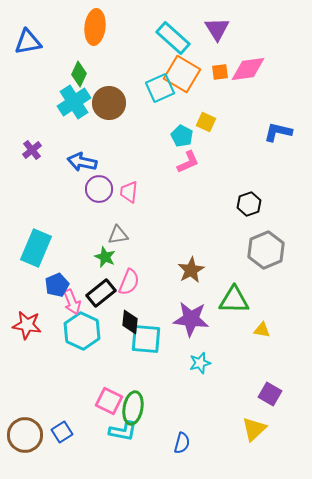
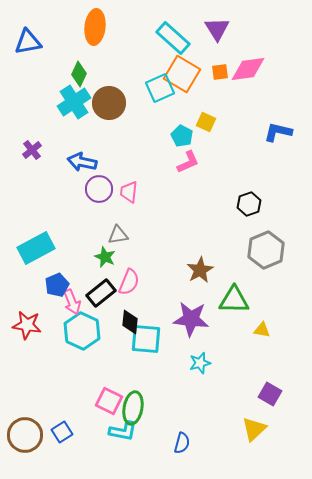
cyan rectangle at (36, 248): rotated 39 degrees clockwise
brown star at (191, 270): moved 9 px right
